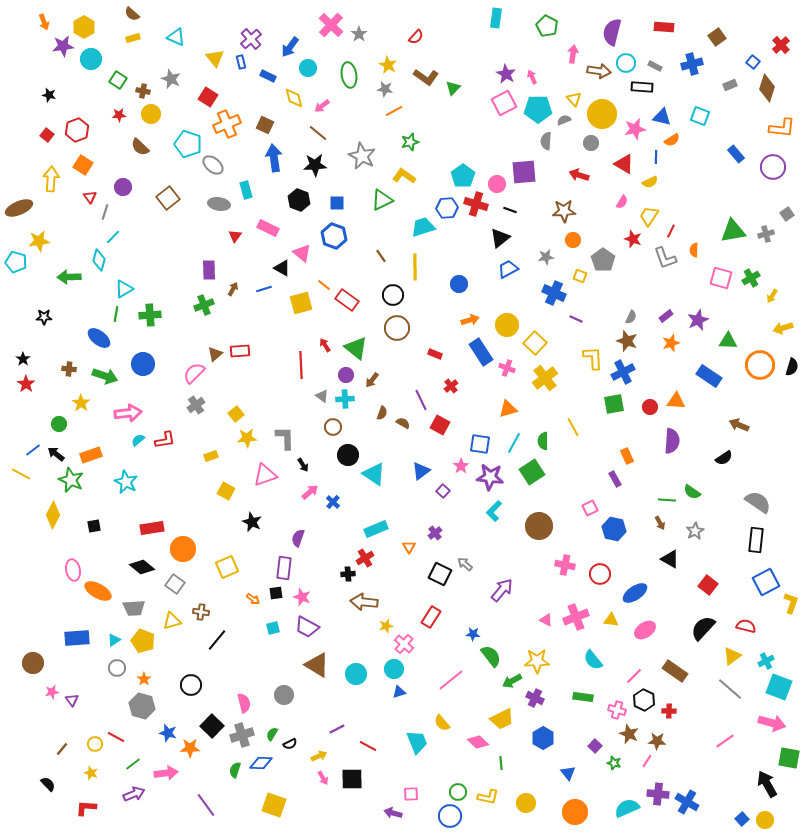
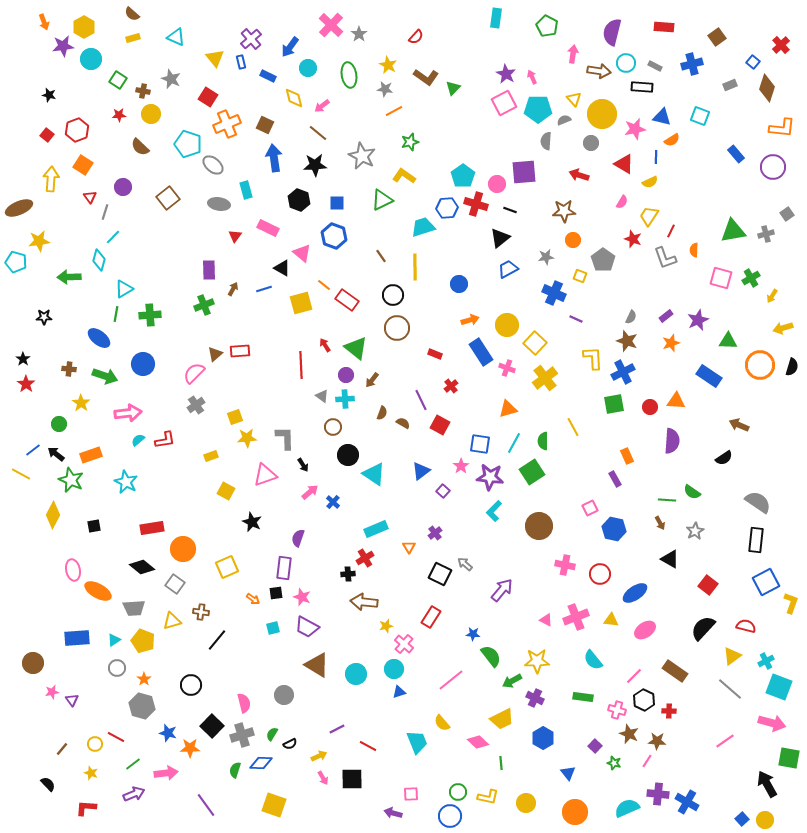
yellow square at (236, 414): moved 1 px left, 3 px down; rotated 21 degrees clockwise
